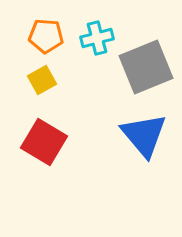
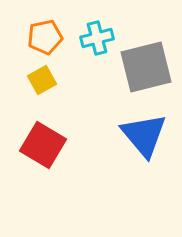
orange pentagon: moved 1 px left, 1 px down; rotated 16 degrees counterclockwise
gray square: rotated 8 degrees clockwise
red square: moved 1 px left, 3 px down
